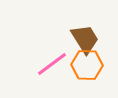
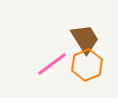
orange hexagon: rotated 24 degrees counterclockwise
